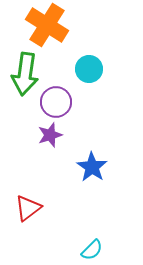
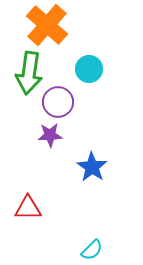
orange cross: rotated 9 degrees clockwise
green arrow: moved 4 px right, 1 px up
purple circle: moved 2 px right
purple star: rotated 15 degrees clockwise
red triangle: rotated 36 degrees clockwise
